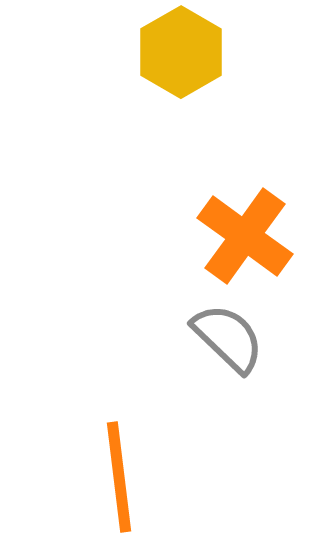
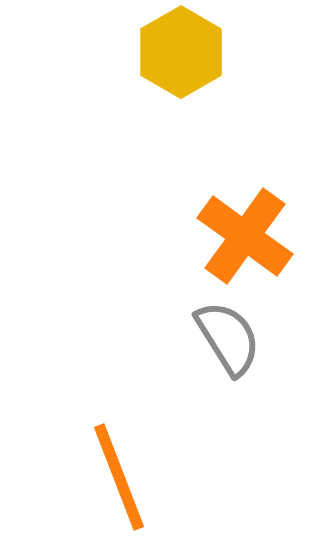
gray semicircle: rotated 14 degrees clockwise
orange line: rotated 14 degrees counterclockwise
